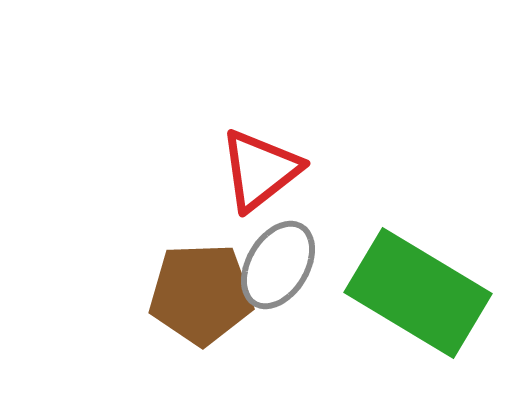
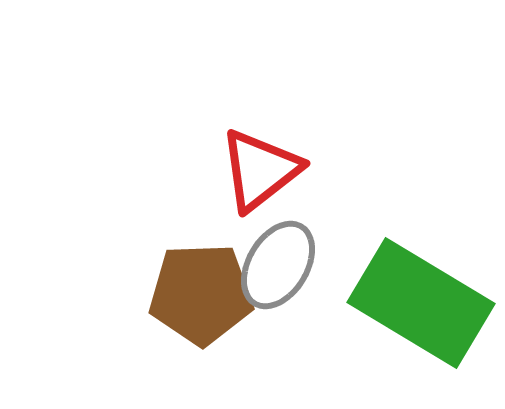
green rectangle: moved 3 px right, 10 px down
